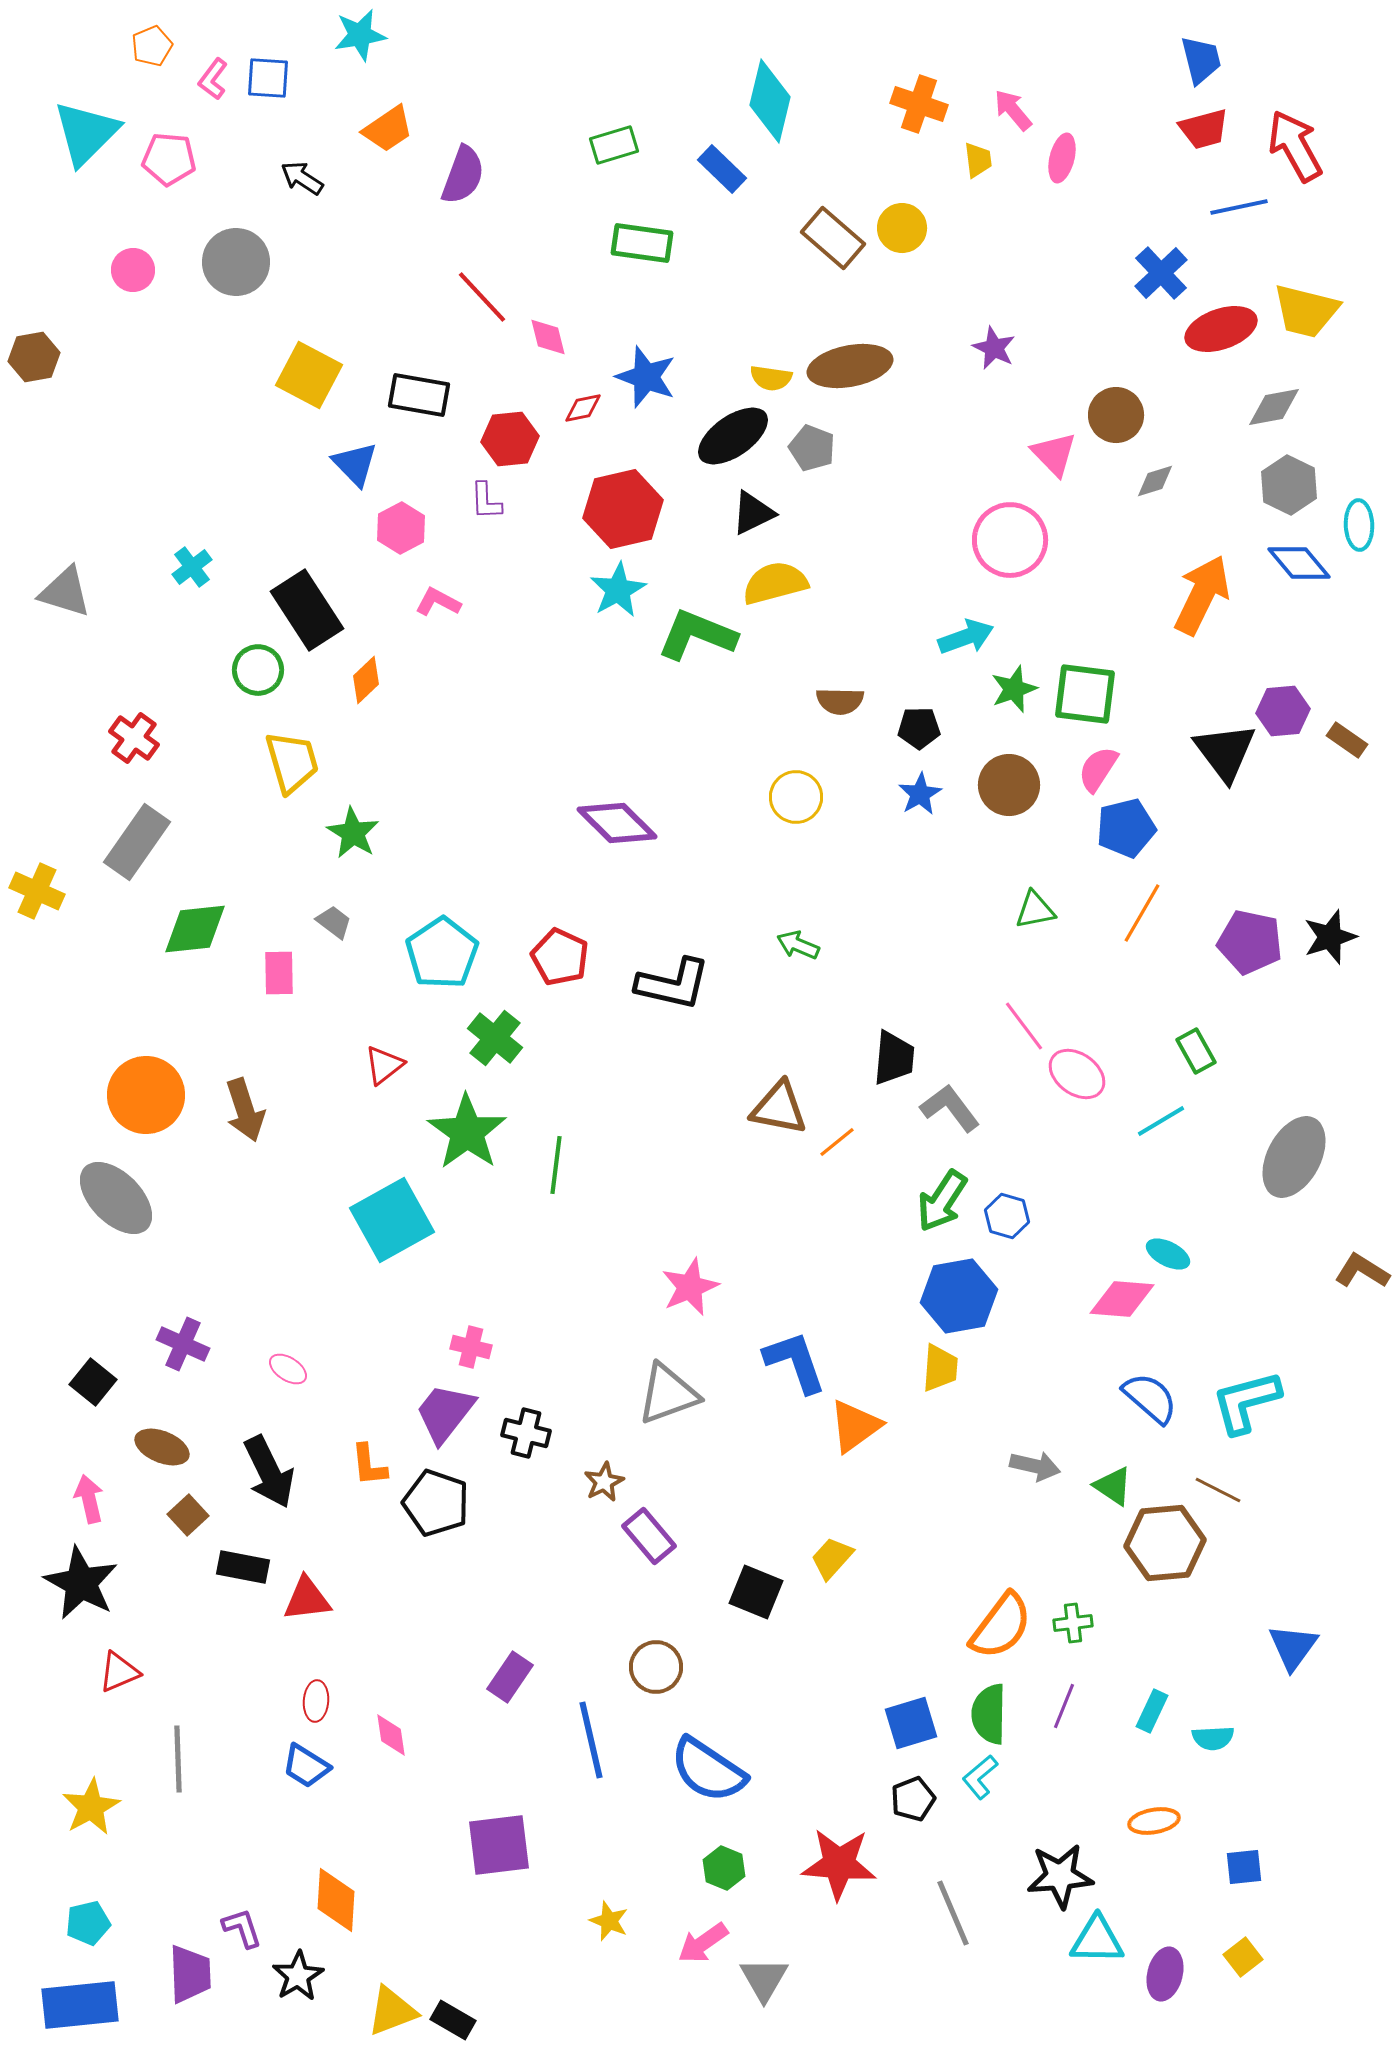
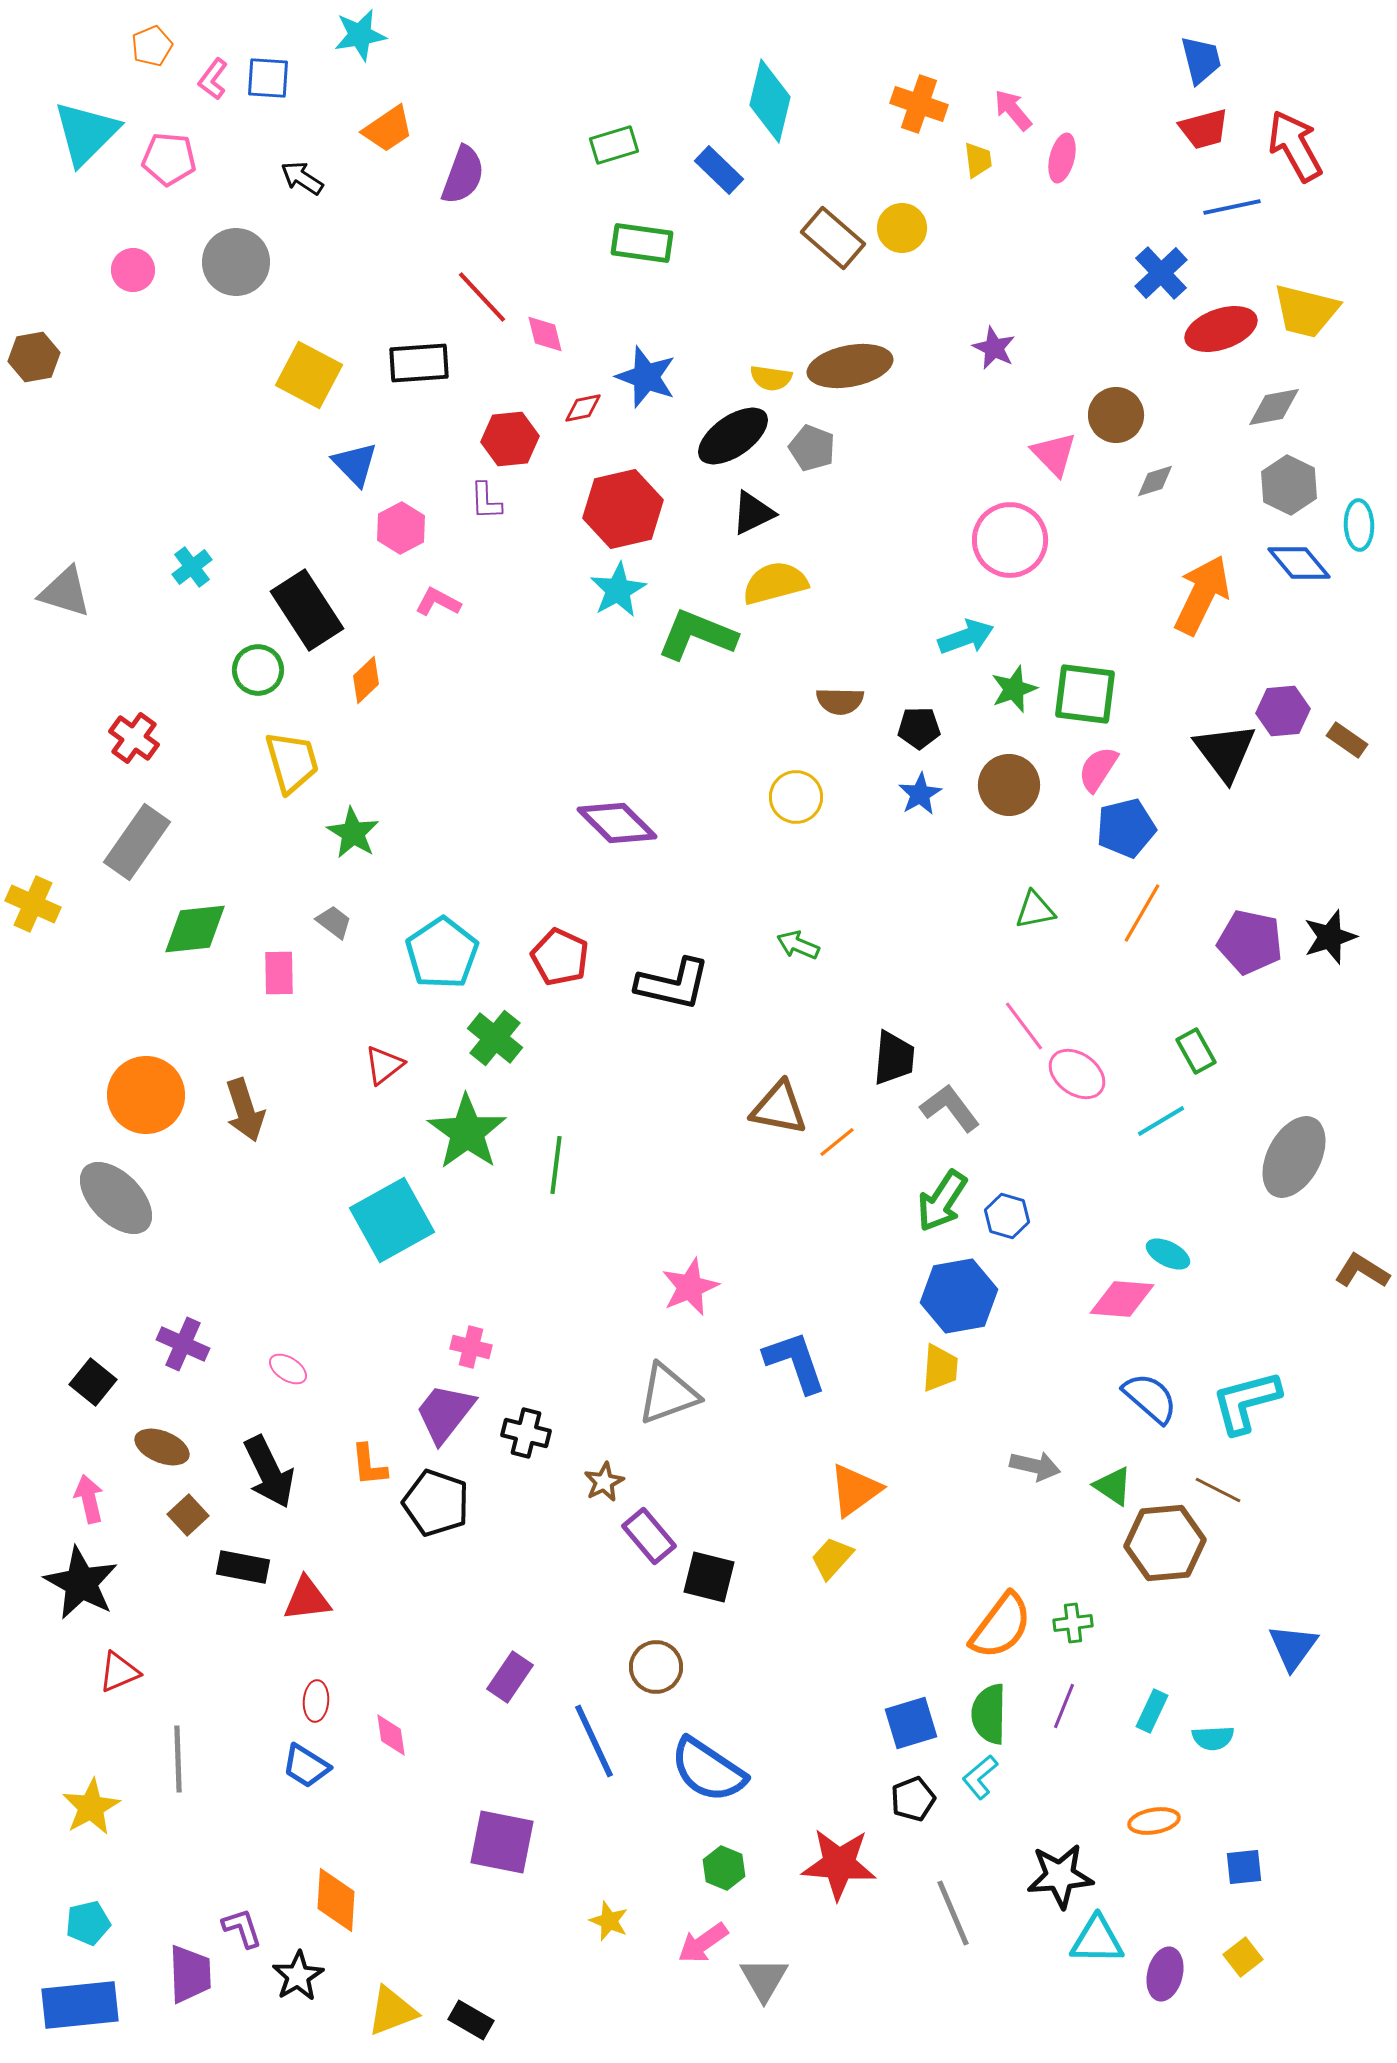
blue rectangle at (722, 169): moved 3 px left, 1 px down
blue line at (1239, 207): moved 7 px left
pink diamond at (548, 337): moved 3 px left, 3 px up
black rectangle at (419, 395): moved 32 px up; rotated 14 degrees counterclockwise
yellow cross at (37, 891): moved 4 px left, 13 px down
orange triangle at (855, 1426): moved 64 px down
black square at (756, 1592): moved 47 px left, 15 px up; rotated 8 degrees counterclockwise
blue line at (591, 1740): moved 3 px right, 1 px down; rotated 12 degrees counterclockwise
purple square at (499, 1845): moved 3 px right, 3 px up; rotated 18 degrees clockwise
black rectangle at (453, 2020): moved 18 px right
